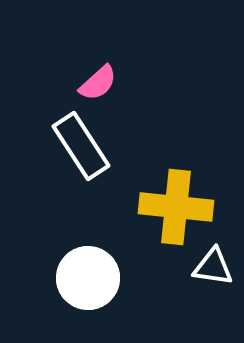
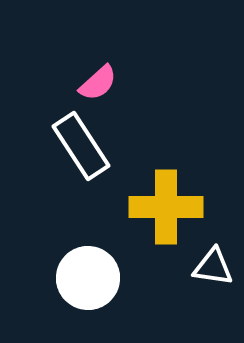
yellow cross: moved 10 px left; rotated 6 degrees counterclockwise
